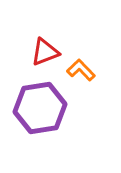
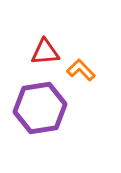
red triangle: rotated 16 degrees clockwise
